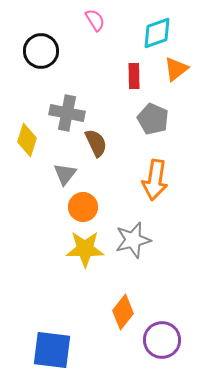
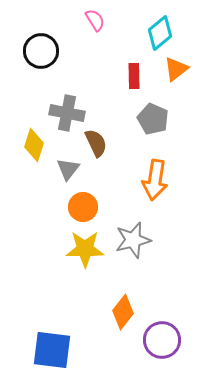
cyan diamond: moved 3 px right; rotated 20 degrees counterclockwise
yellow diamond: moved 7 px right, 5 px down
gray triangle: moved 3 px right, 5 px up
